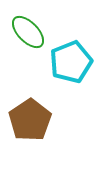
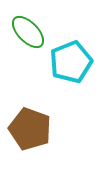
brown pentagon: moved 9 px down; rotated 18 degrees counterclockwise
